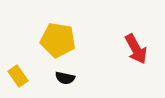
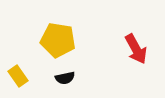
black semicircle: rotated 24 degrees counterclockwise
